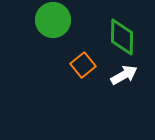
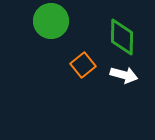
green circle: moved 2 px left, 1 px down
white arrow: rotated 44 degrees clockwise
